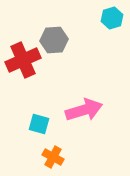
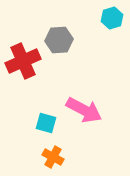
gray hexagon: moved 5 px right
red cross: moved 1 px down
pink arrow: rotated 45 degrees clockwise
cyan square: moved 7 px right, 1 px up
